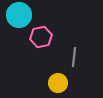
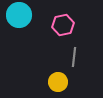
pink hexagon: moved 22 px right, 12 px up
yellow circle: moved 1 px up
